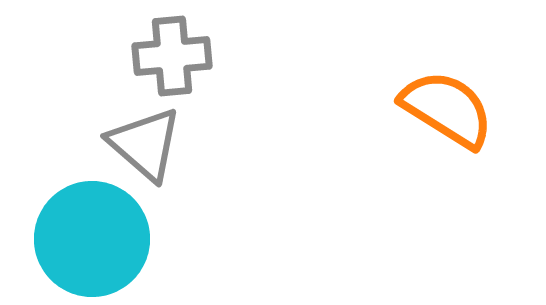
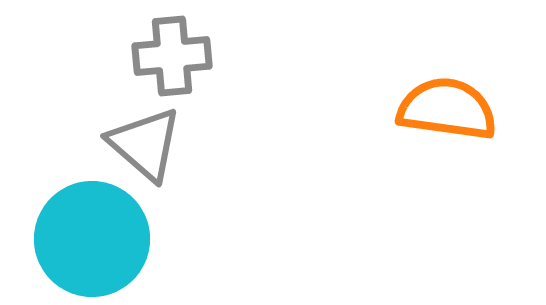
orange semicircle: rotated 24 degrees counterclockwise
